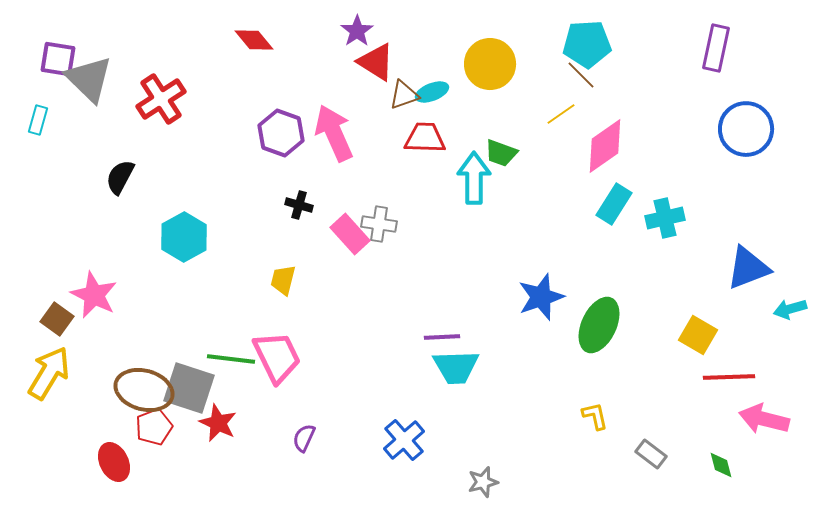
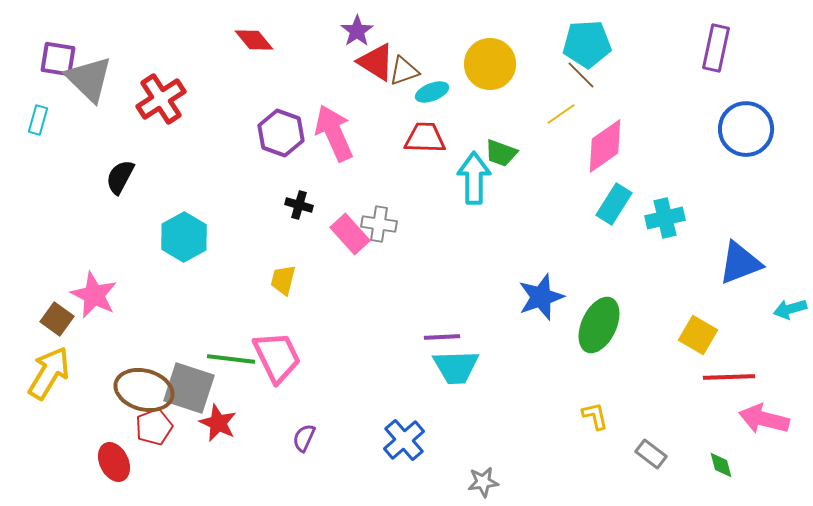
brown triangle at (404, 95): moved 24 px up
blue triangle at (748, 268): moved 8 px left, 5 px up
gray star at (483, 482): rotated 8 degrees clockwise
